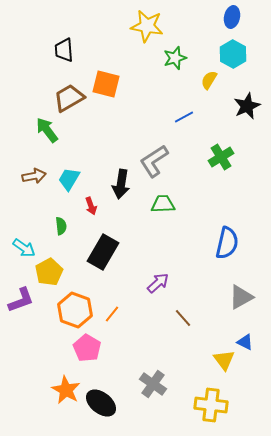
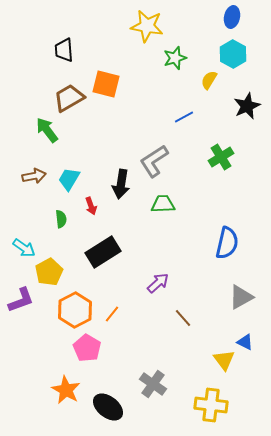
green semicircle: moved 7 px up
black rectangle: rotated 28 degrees clockwise
orange hexagon: rotated 12 degrees clockwise
black ellipse: moved 7 px right, 4 px down
